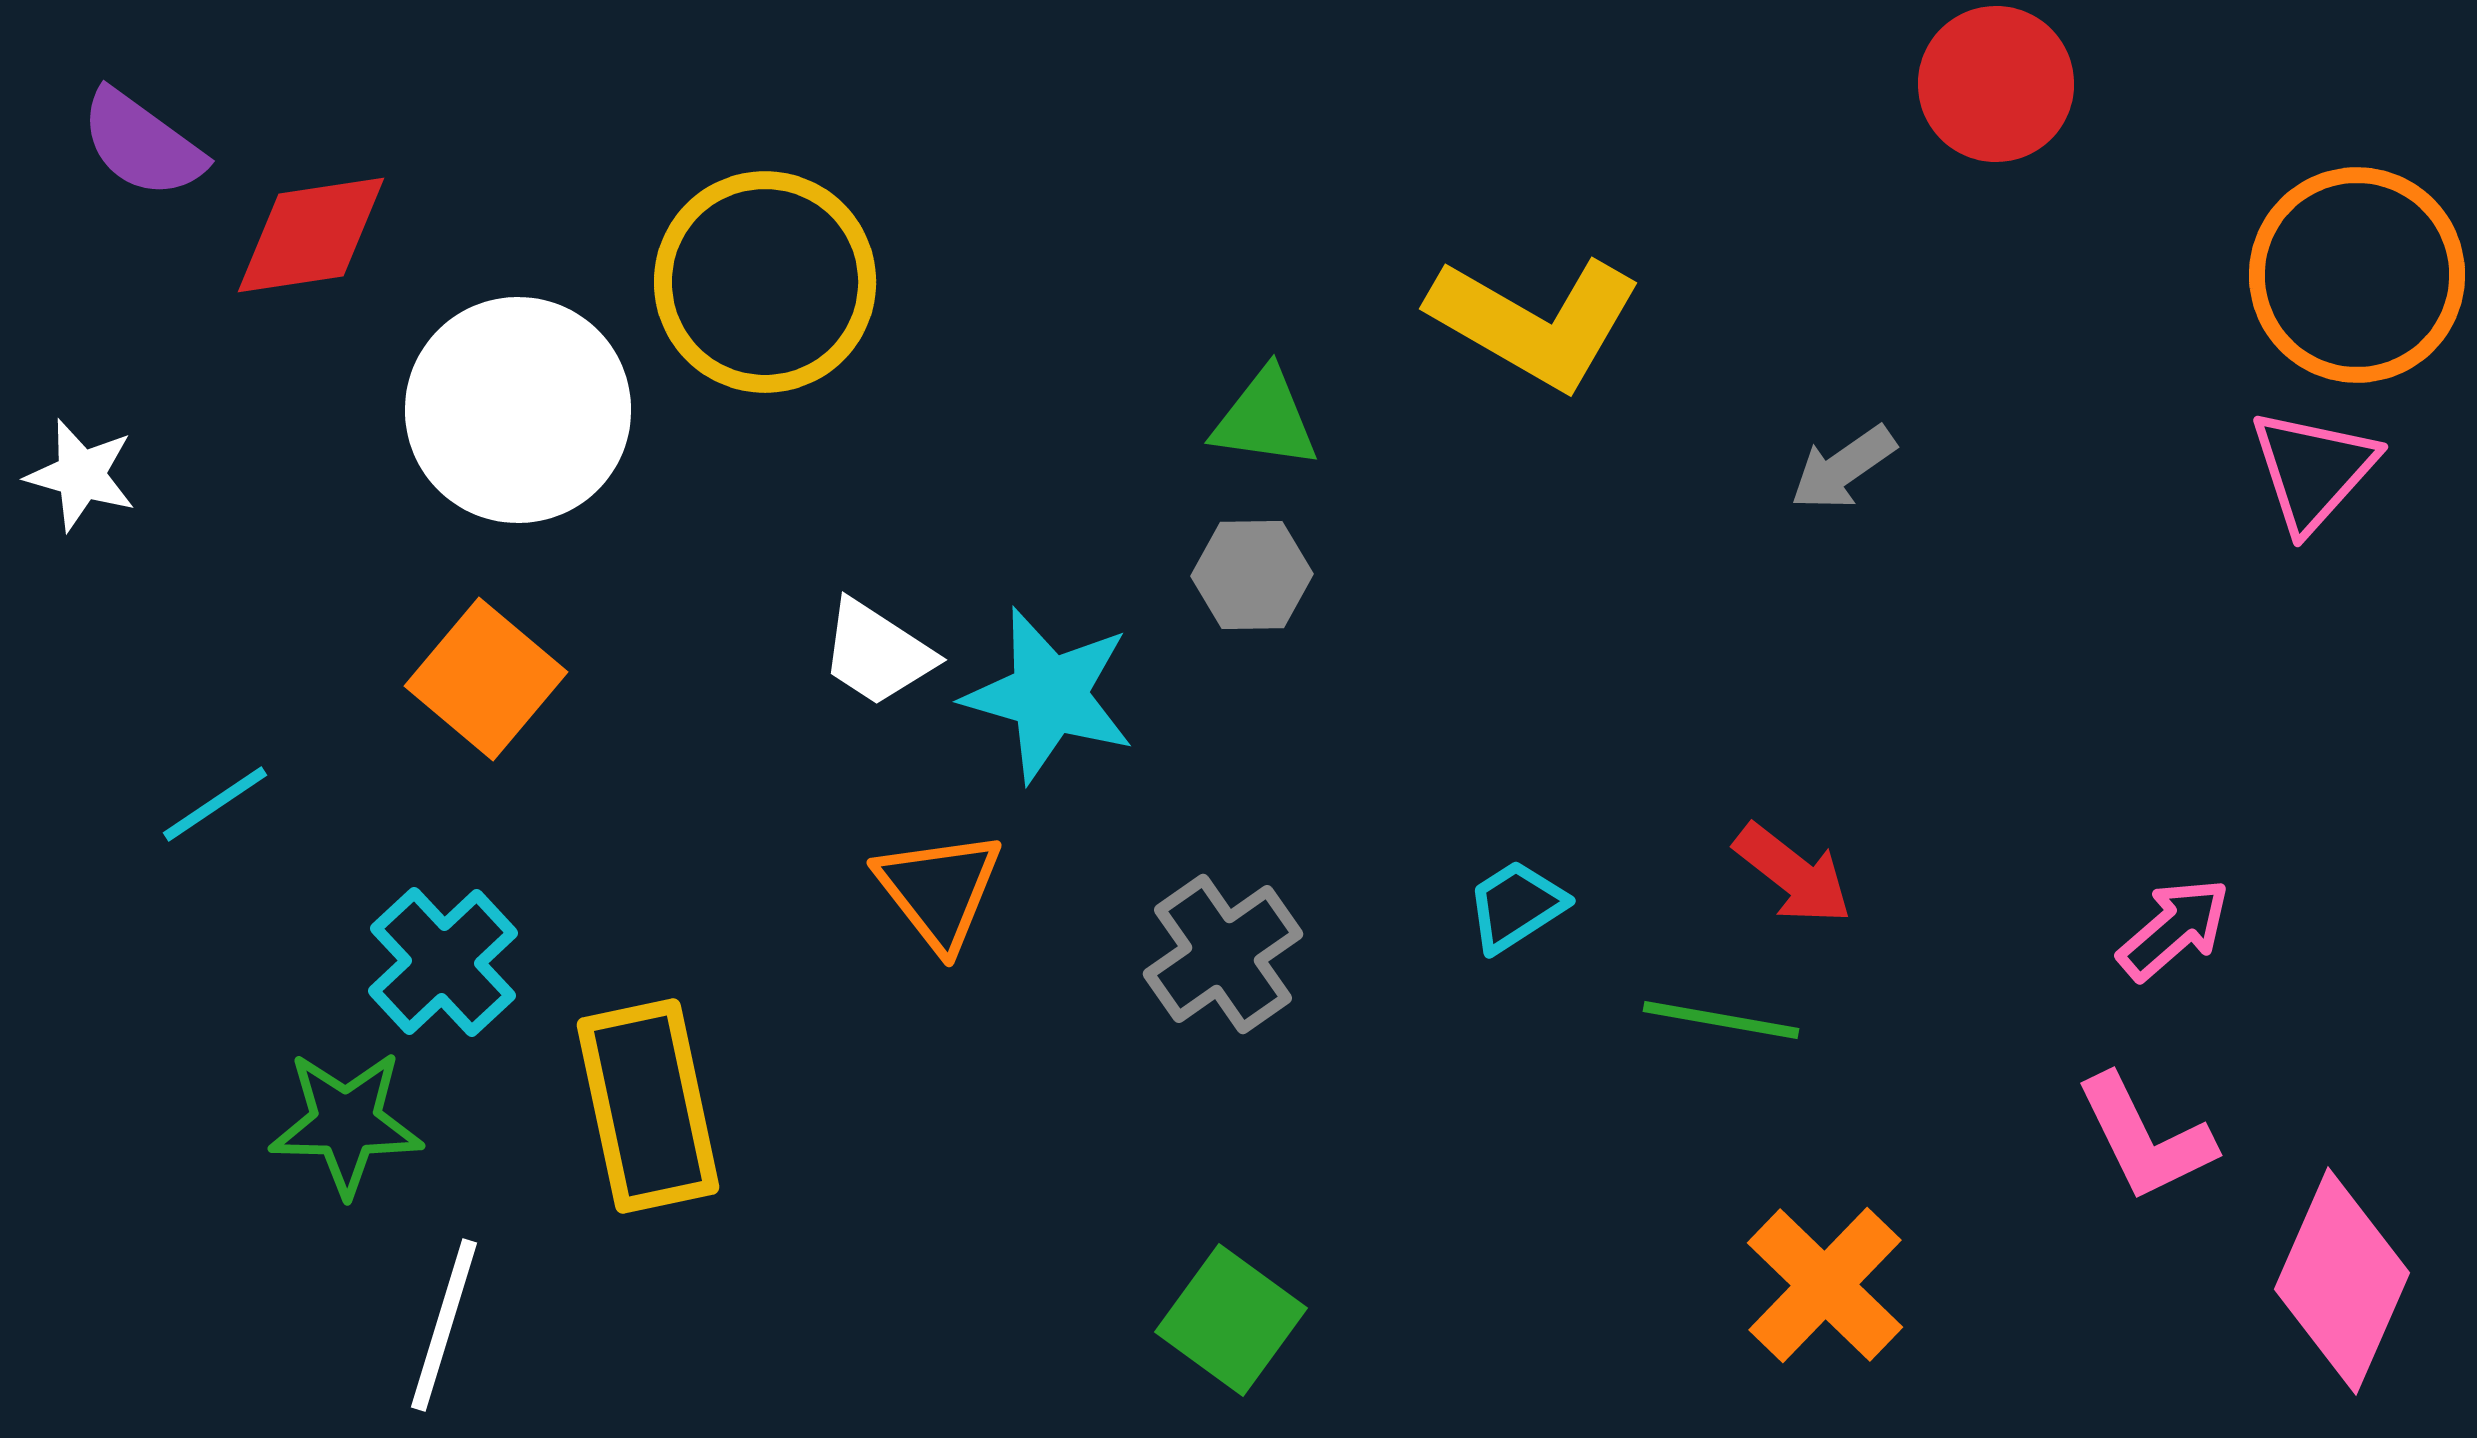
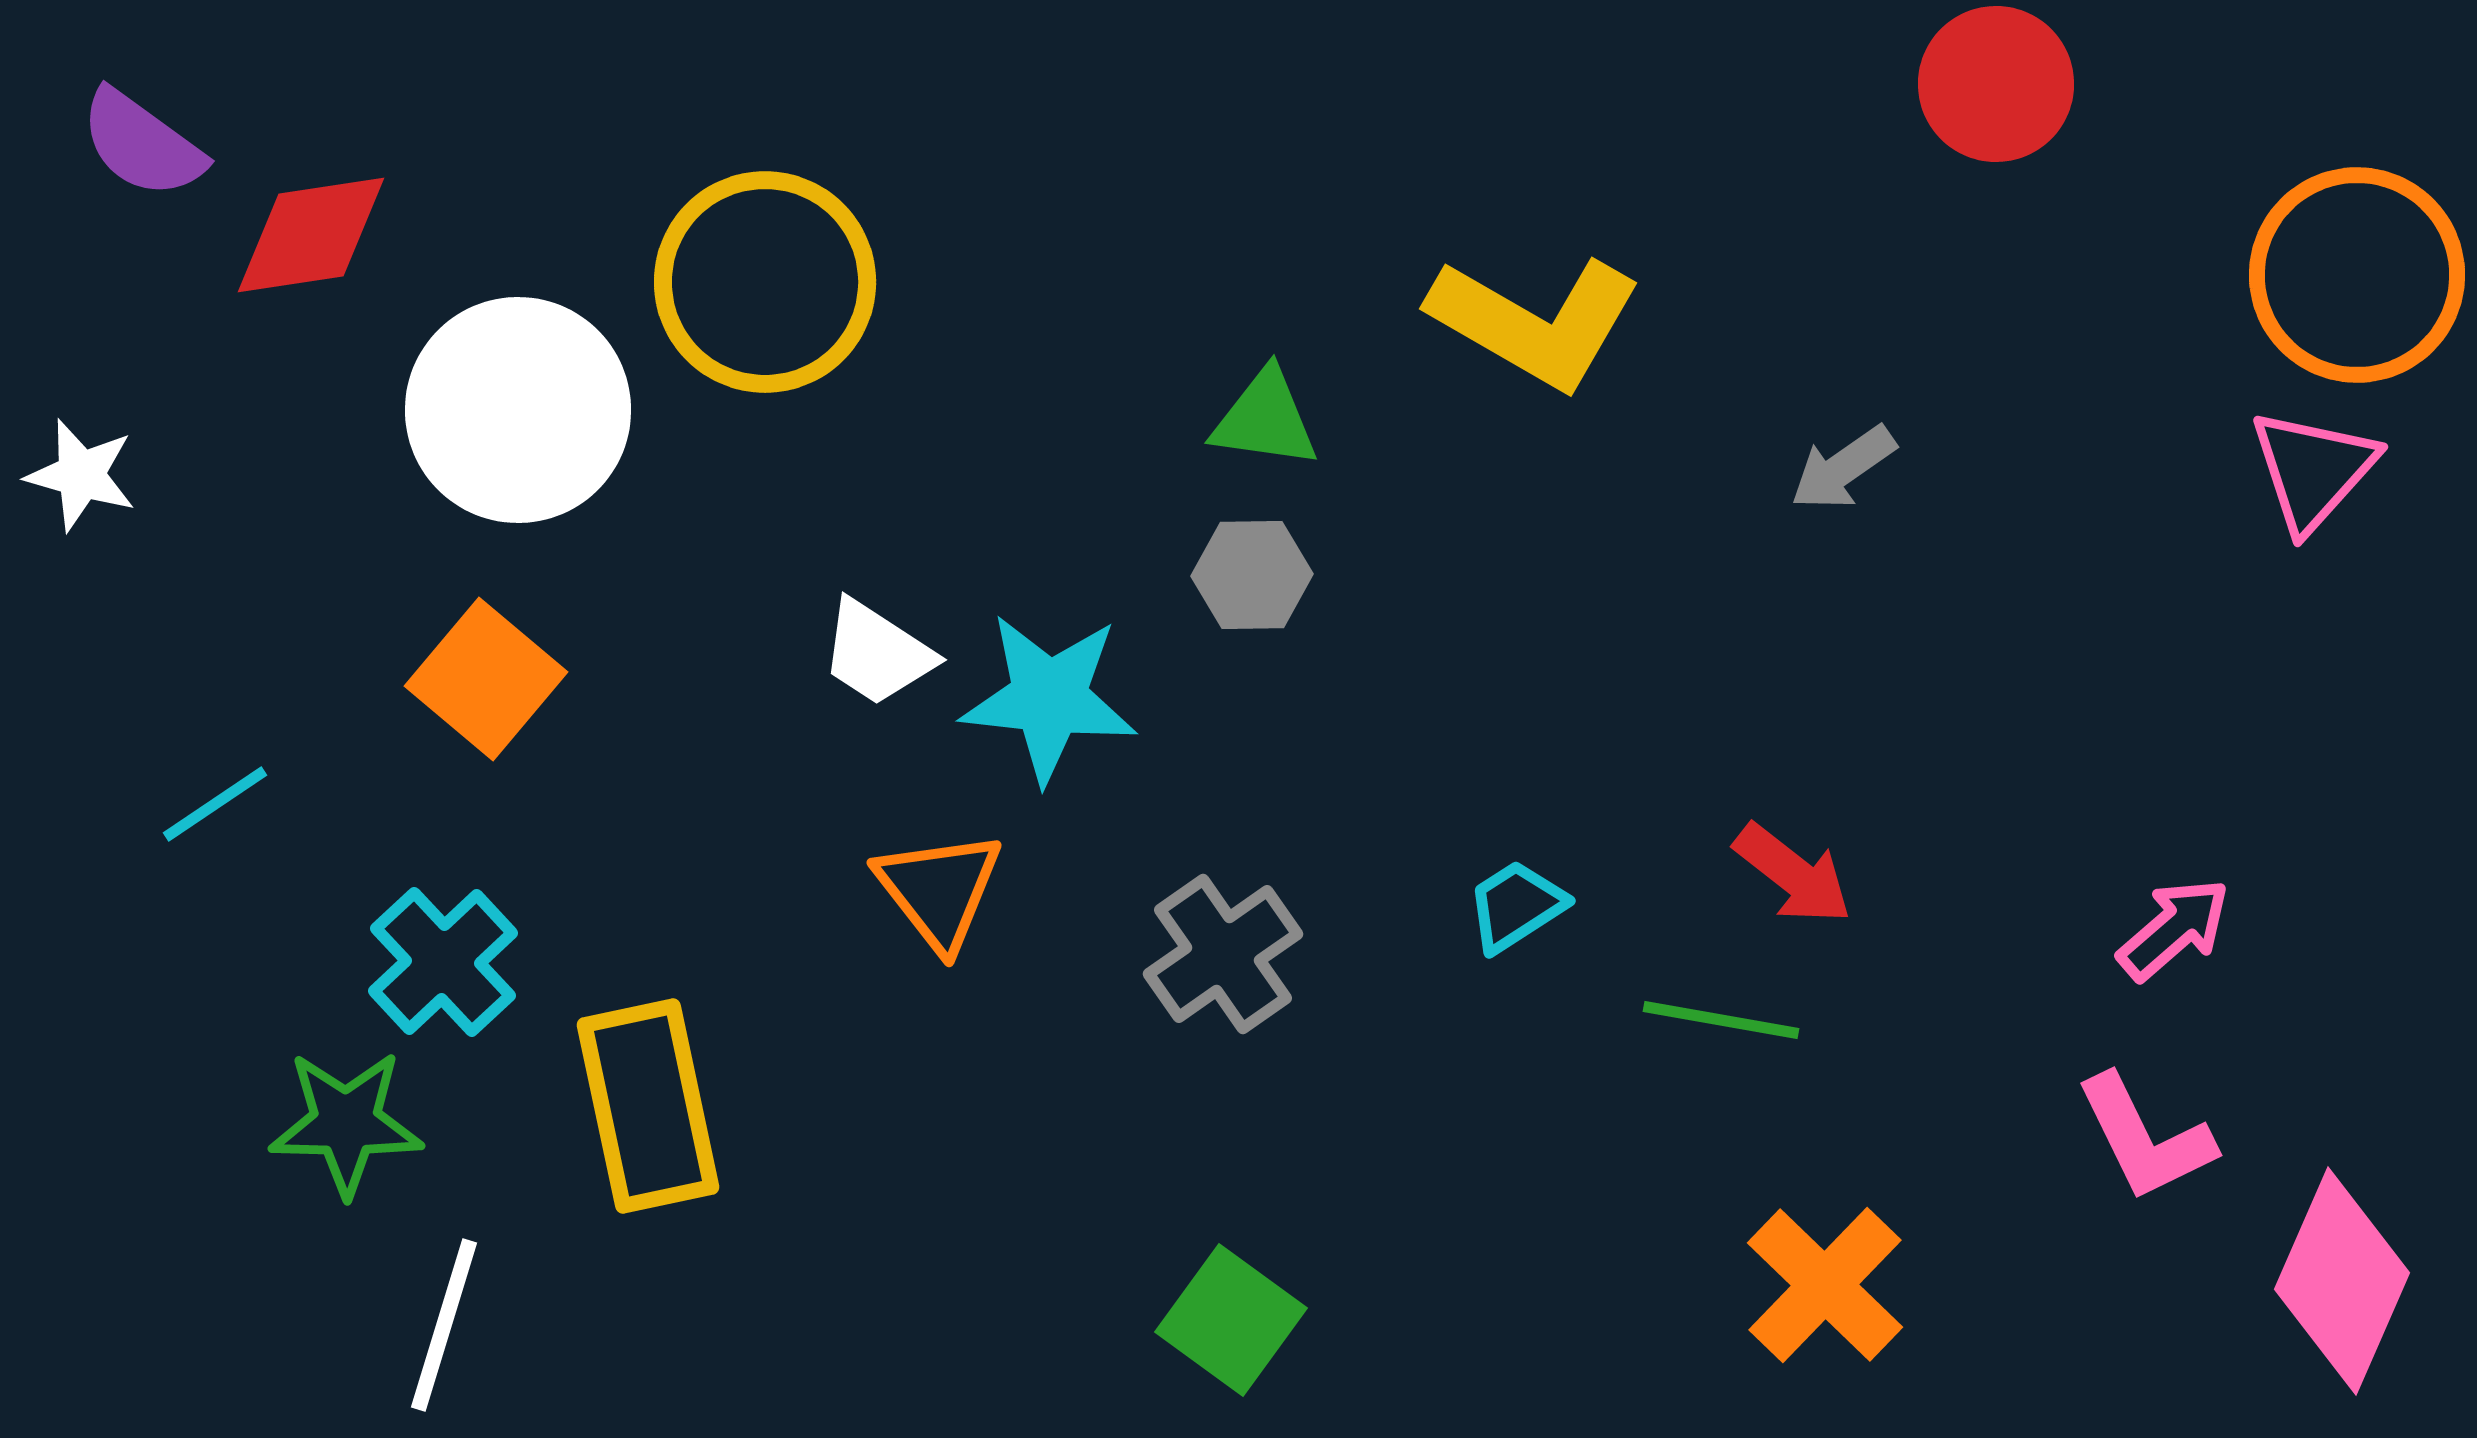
cyan star: moved 3 px down; rotated 10 degrees counterclockwise
